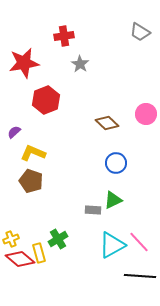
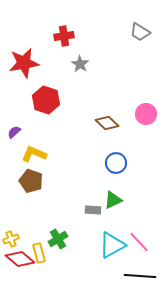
red hexagon: rotated 20 degrees counterclockwise
yellow L-shape: moved 1 px right, 1 px down
